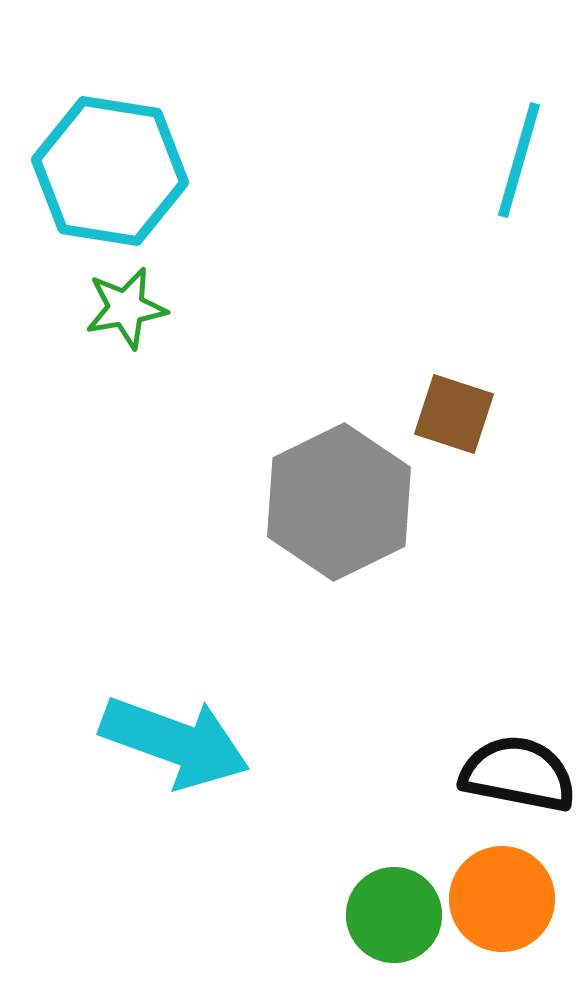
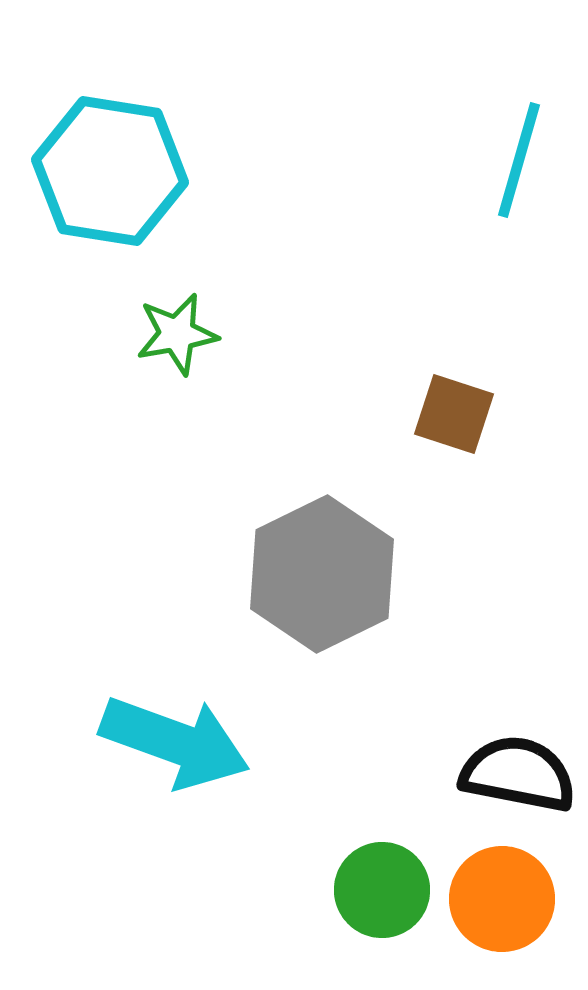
green star: moved 51 px right, 26 px down
gray hexagon: moved 17 px left, 72 px down
green circle: moved 12 px left, 25 px up
